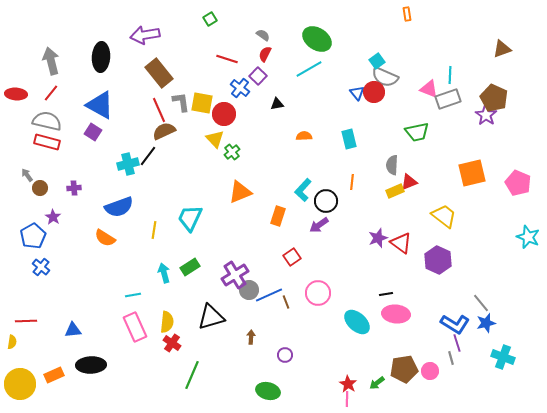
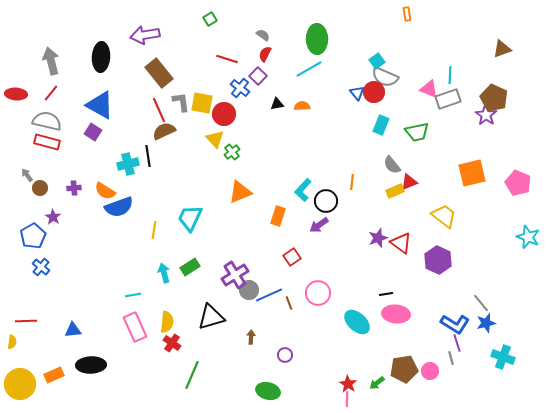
green ellipse at (317, 39): rotated 56 degrees clockwise
orange semicircle at (304, 136): moved 2 px left, 30 px up
cyan rectangle at (349, 139): moved 32 px right, 14 px up; rotated 36 degrees clockwise
black line at (148, 156): rotated 45 degrees counterclockwise
gray semicircle at (392, 165): rotated 42 degrees counterclockwise
orange semicircle at (105, 238): moved 47 px up
brown line at (286, 302): moved 3 px right, 1 px down
